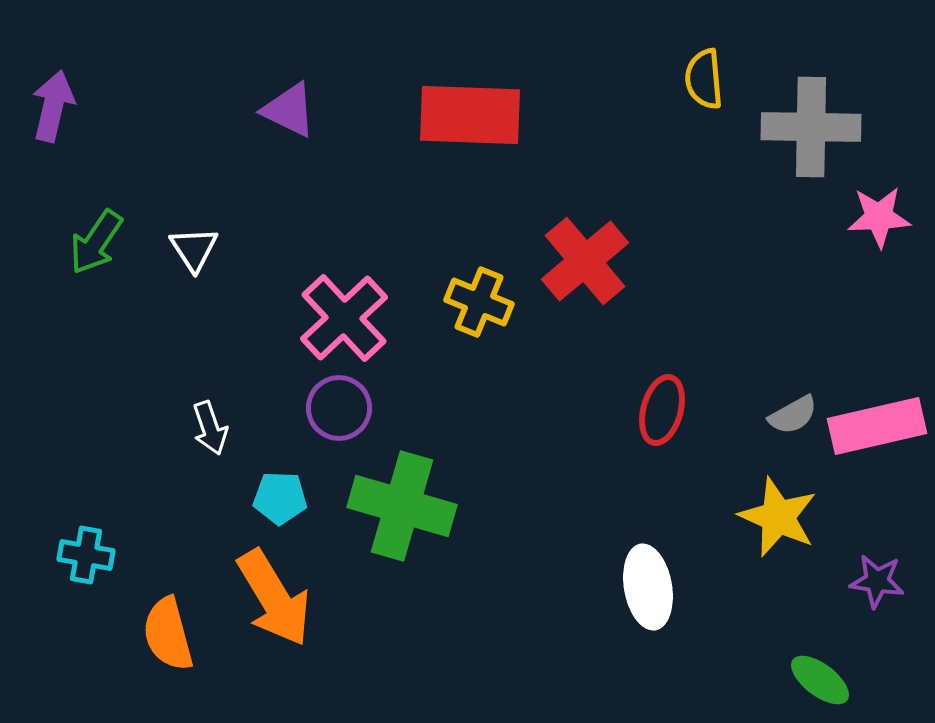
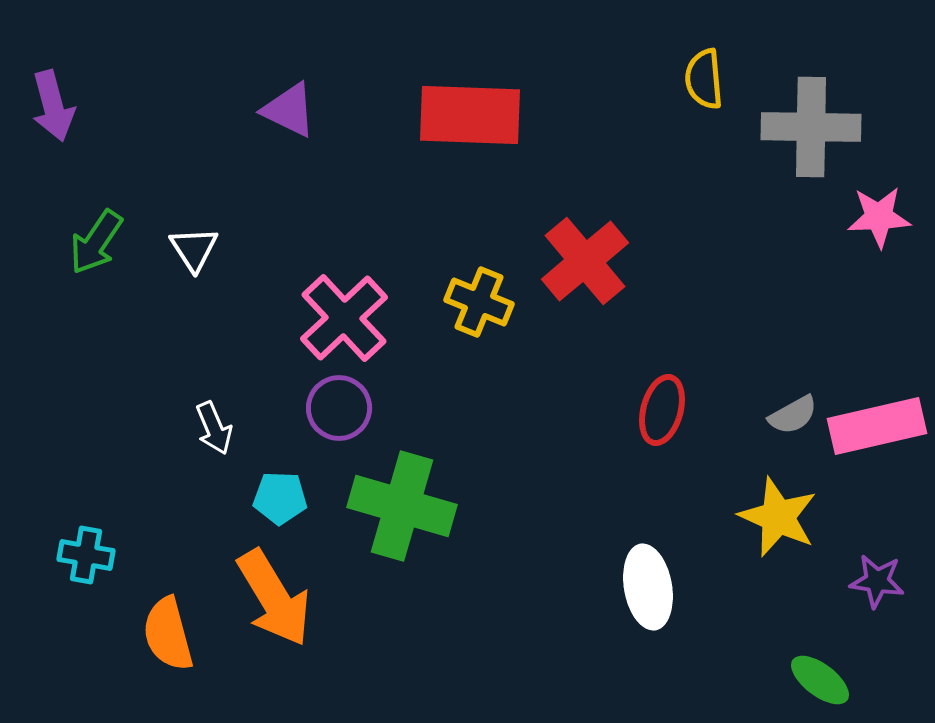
purple arrow: rotated 152 degrees clockwise
white arrow: moved 4 px right; rotated 4 degrees counterclockwise
